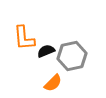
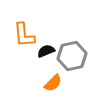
orange L-shape: moved 3 px up
